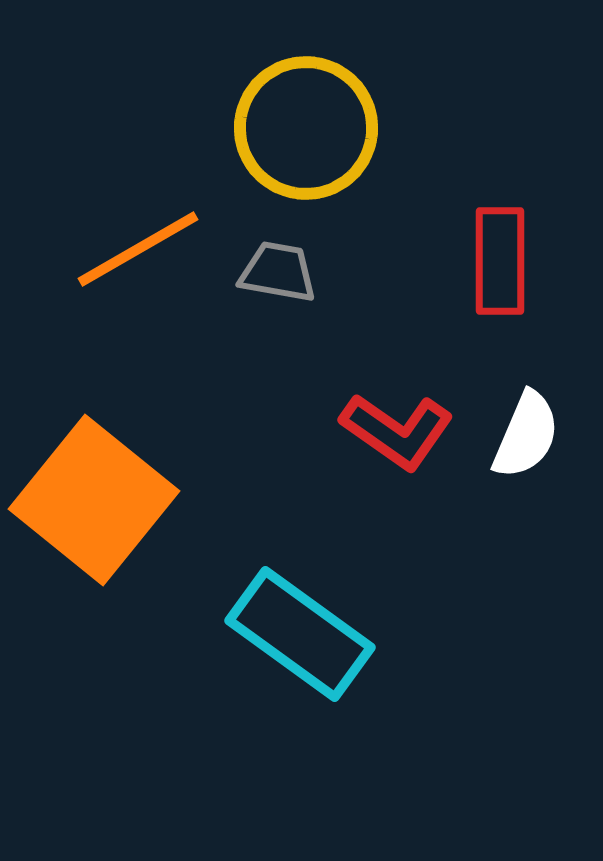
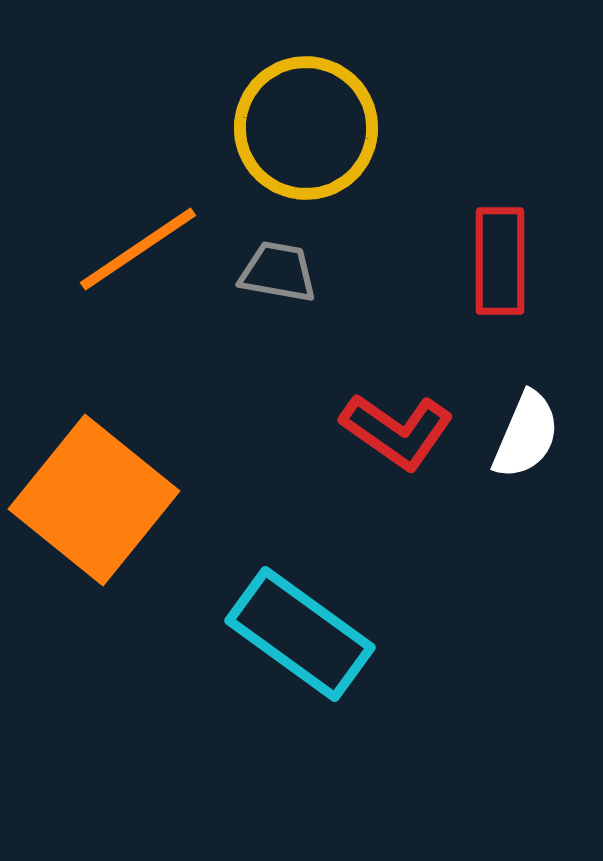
orange line: rotated 4 degrees counterclockwise
